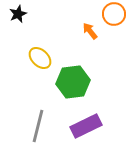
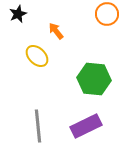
orange circle: moved 7 px left
orange arrow: moved 34 px left
yellow ellipse: moved 3 px left, 2 px up
green hexagon: moved 21 px right, 3 px up; rotated 12 degrees clockwise
gray line: rotated 20 degrees counterclockwise
